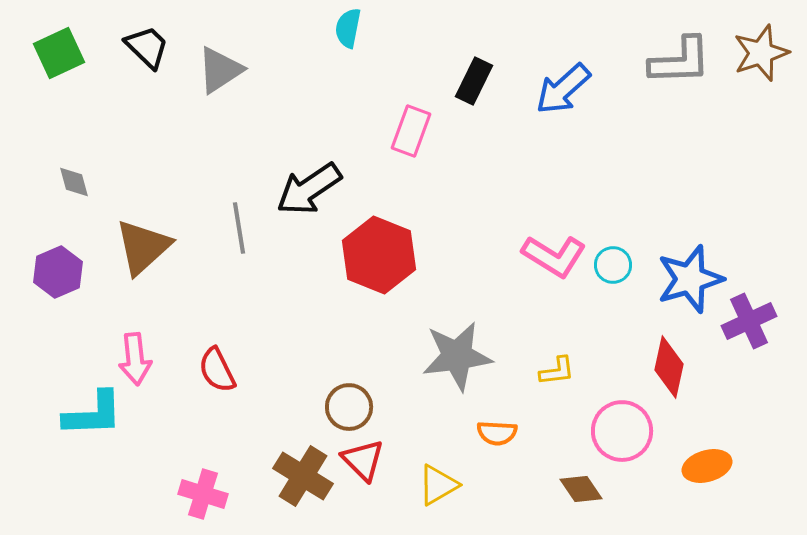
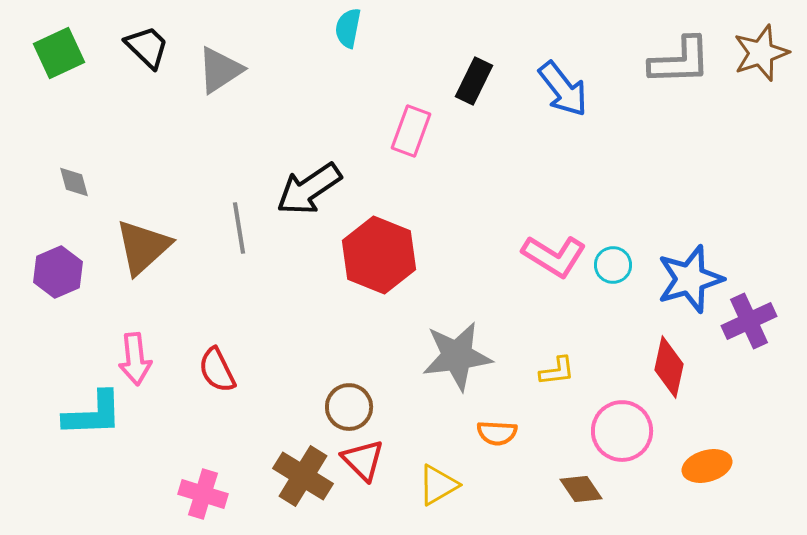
blue arrow: rotated 86 degrees counterclockwise
